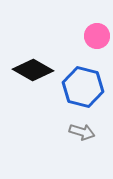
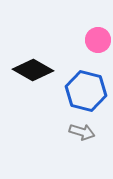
pink circle: moved 1 px right, 4 px down
blue hexagon: moved 3 px right, 4 px down
